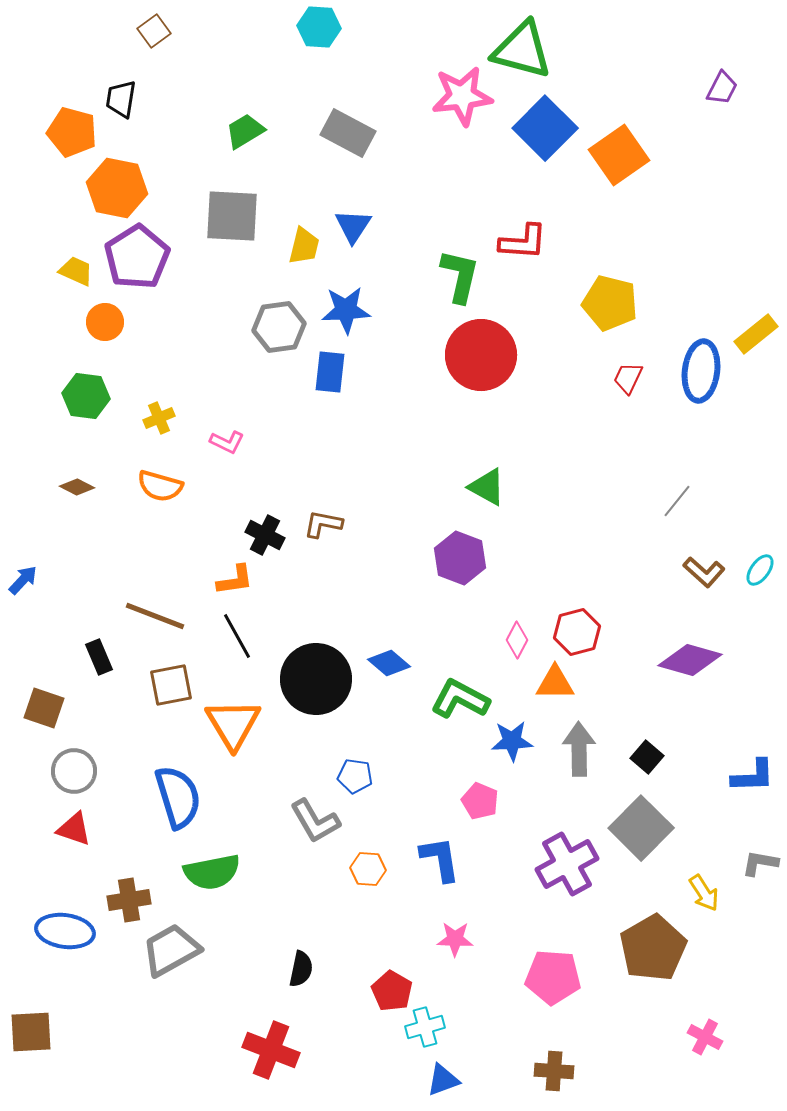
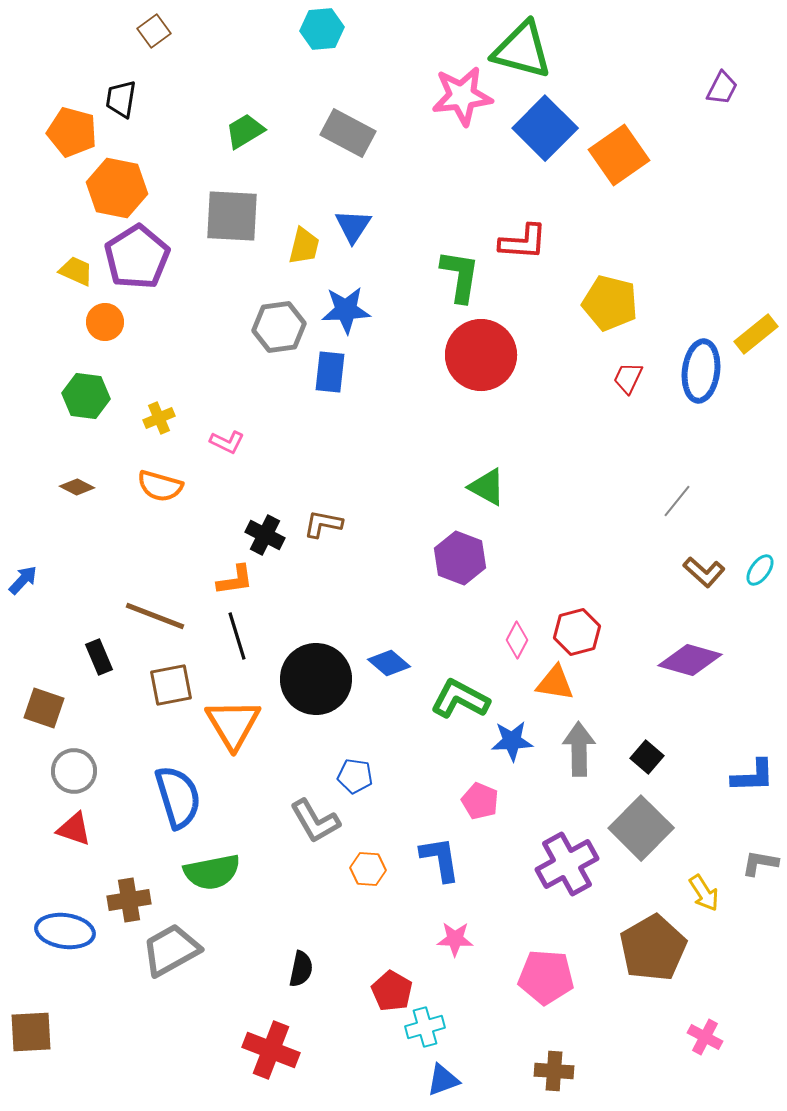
cyan hexagon at (319, 27): moved 3 px right, 2 px down; rotated 9 degrees counterclockwise
green L-shape at (460, 276): rotated 4 degrees counterclockwise
black line at (237, 636): rotated 12 degrees clockwise
orange triangle at (555, 683): rotated 9 degrees clockwise
pink pentagon at (553, 977): moved 7 px left
